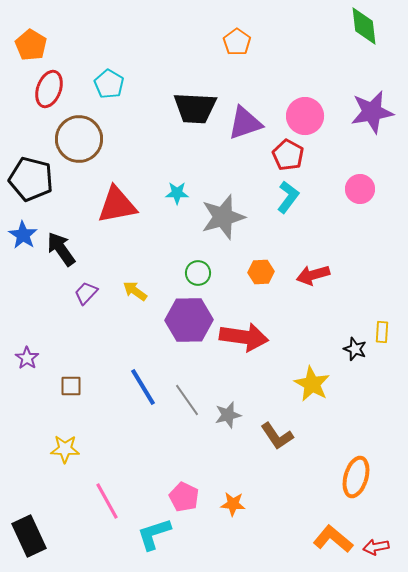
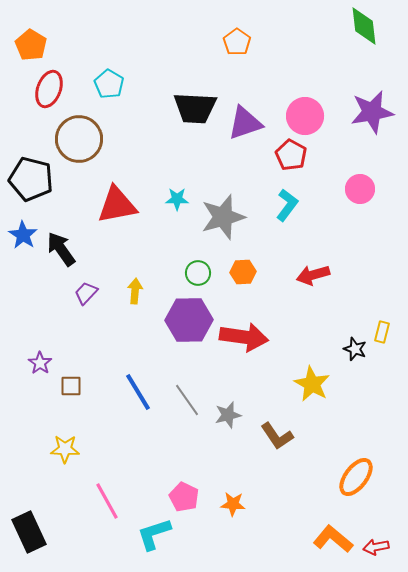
red pentagon at (288, 155): moved 3 px right
cyan star at (177, 193): moved 6 px down
cyan L-shape at (288, 197): moved 1 px left, 8 px down
orange hexagon at (261, 272): moved 18 px left
yellow arrow at (135, 291): rotated 60 degrees clockwise
yellow rectangle at (382, 332): rotated 10 degrees clockwise
purple star at (27, 358): moved 13 px right, 5 px down
blue line at (143, 387): moved 5 px left, 5 px down
orange ellipse at (356, 477): rotated 21 degrees clockwise
black rectangle at (29, 536): moved 4 px up
